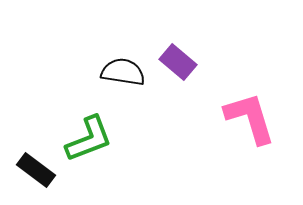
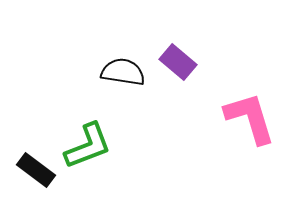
green L-shape: moved 1 px left, 7 px down
